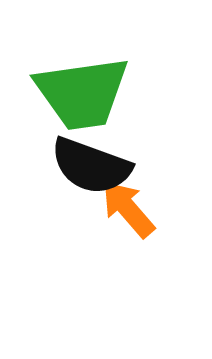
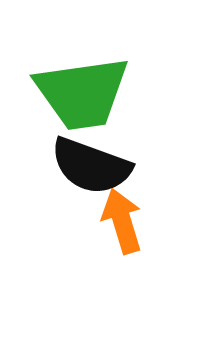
orange arrow: moved 6 px left, 12 px down; rotated 24 degrees clockwise
